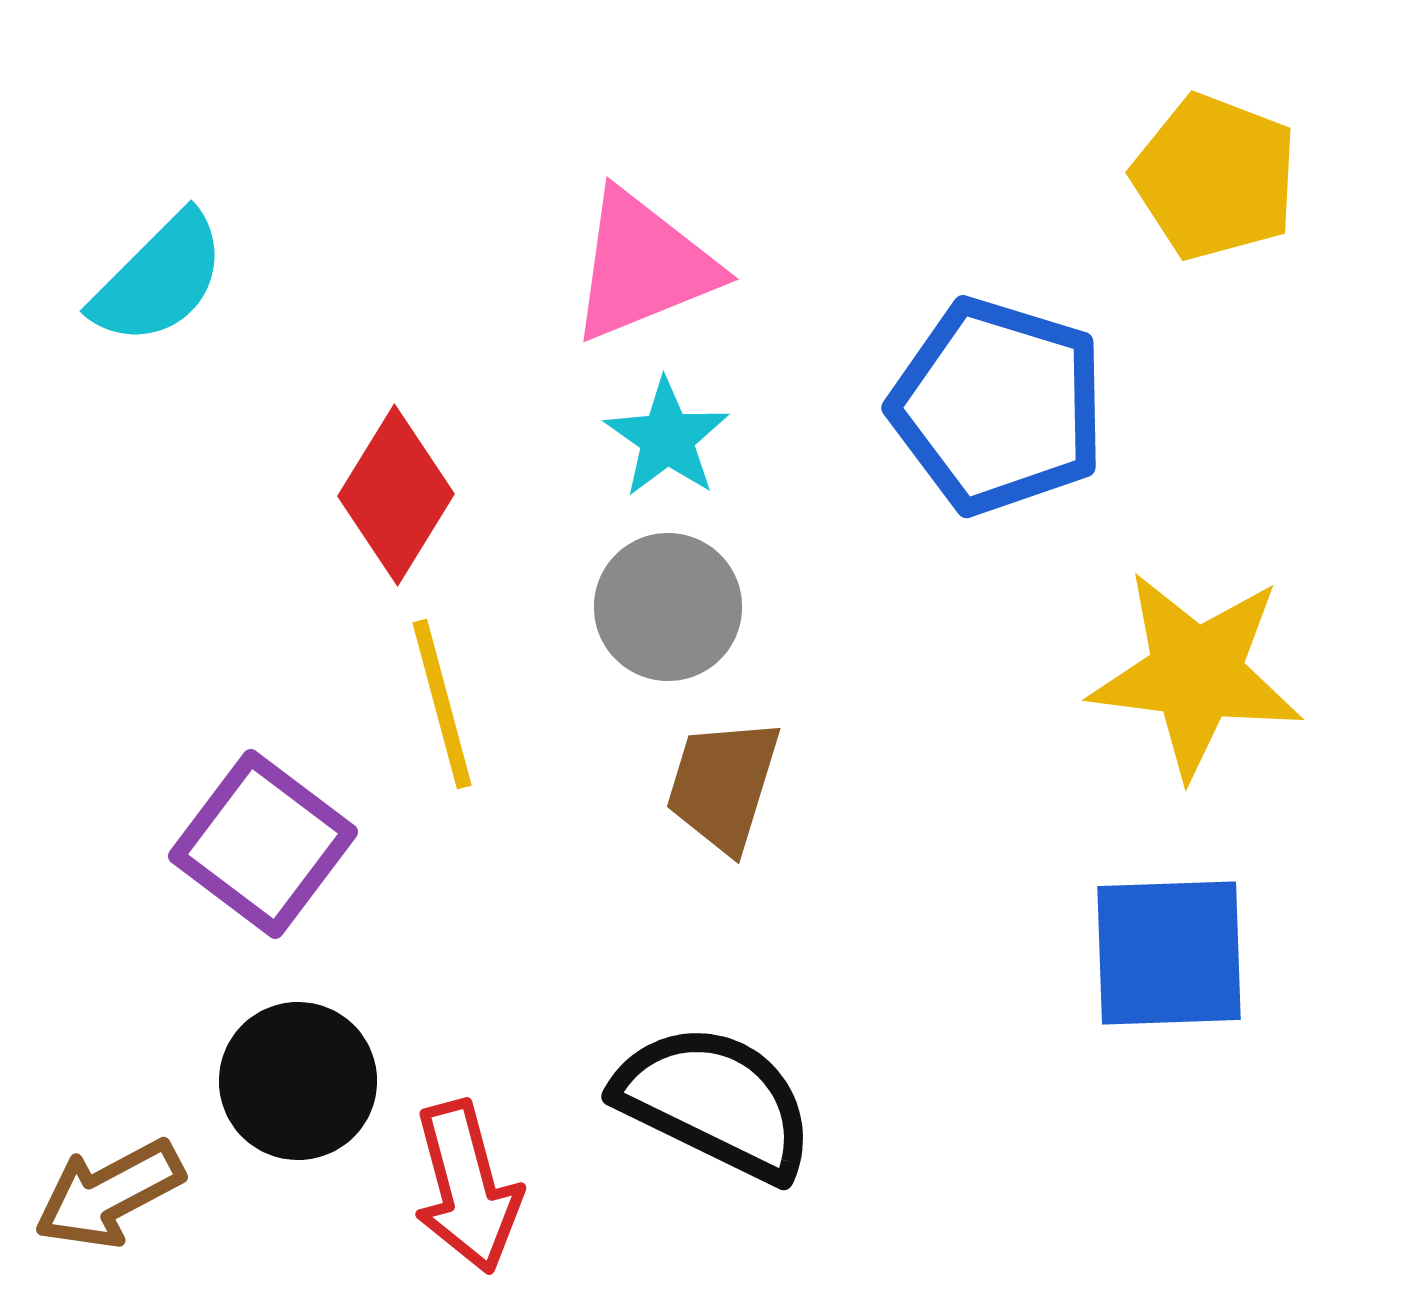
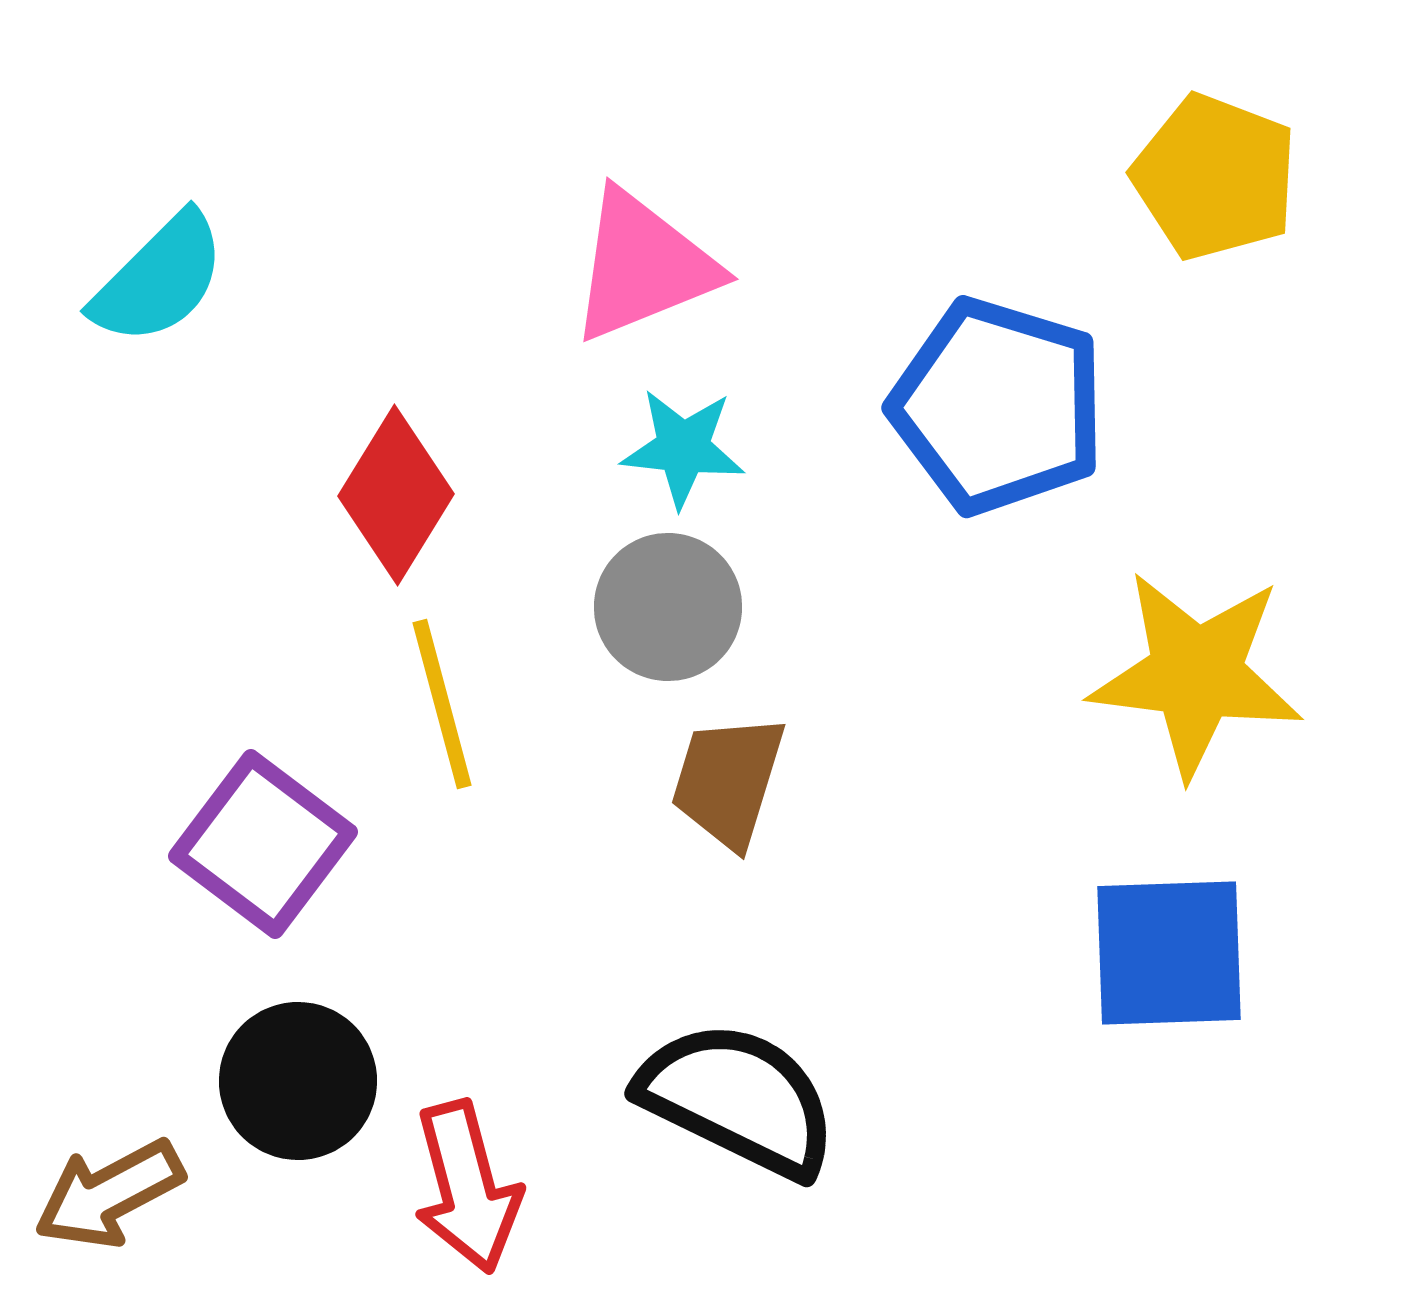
cyan star: moved 16 px right, 10 px down; rotated 29 degrees counterclockwise
brown trapezoid: moved 5 px right, 4 px up
black semicircle: moved 23 px right, 3 px up
